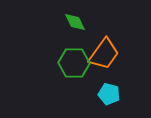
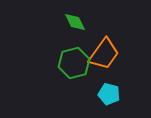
green hexagon: rotated 16 degrees counterclockwise
